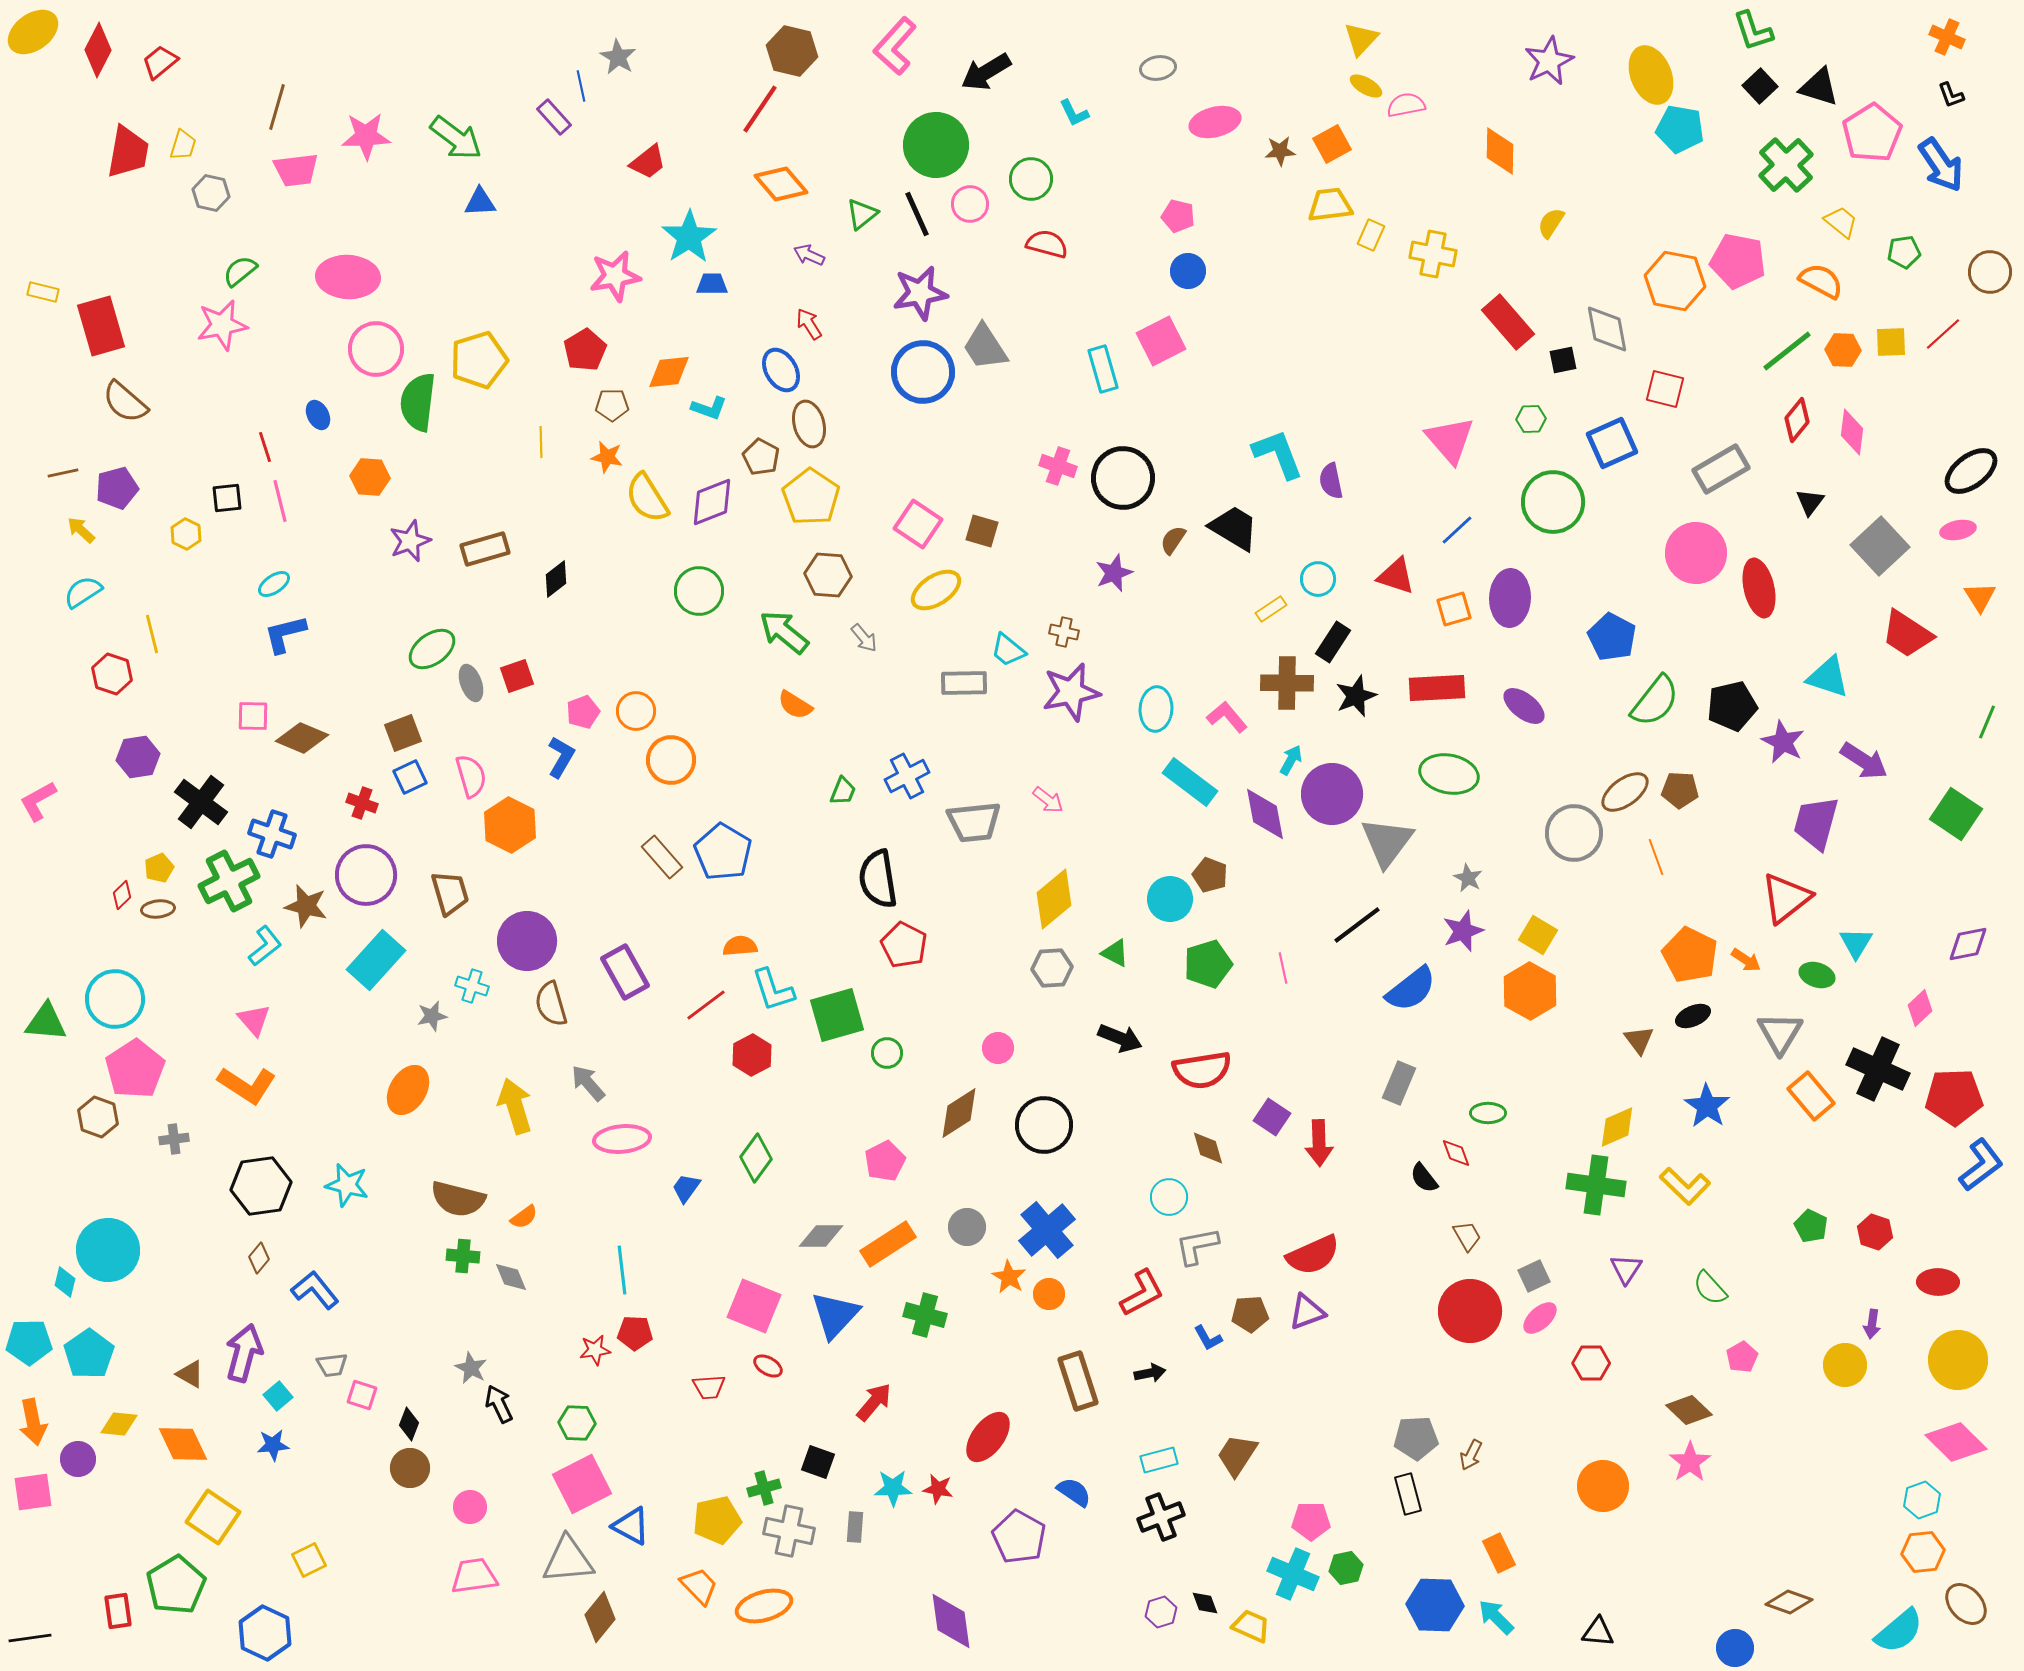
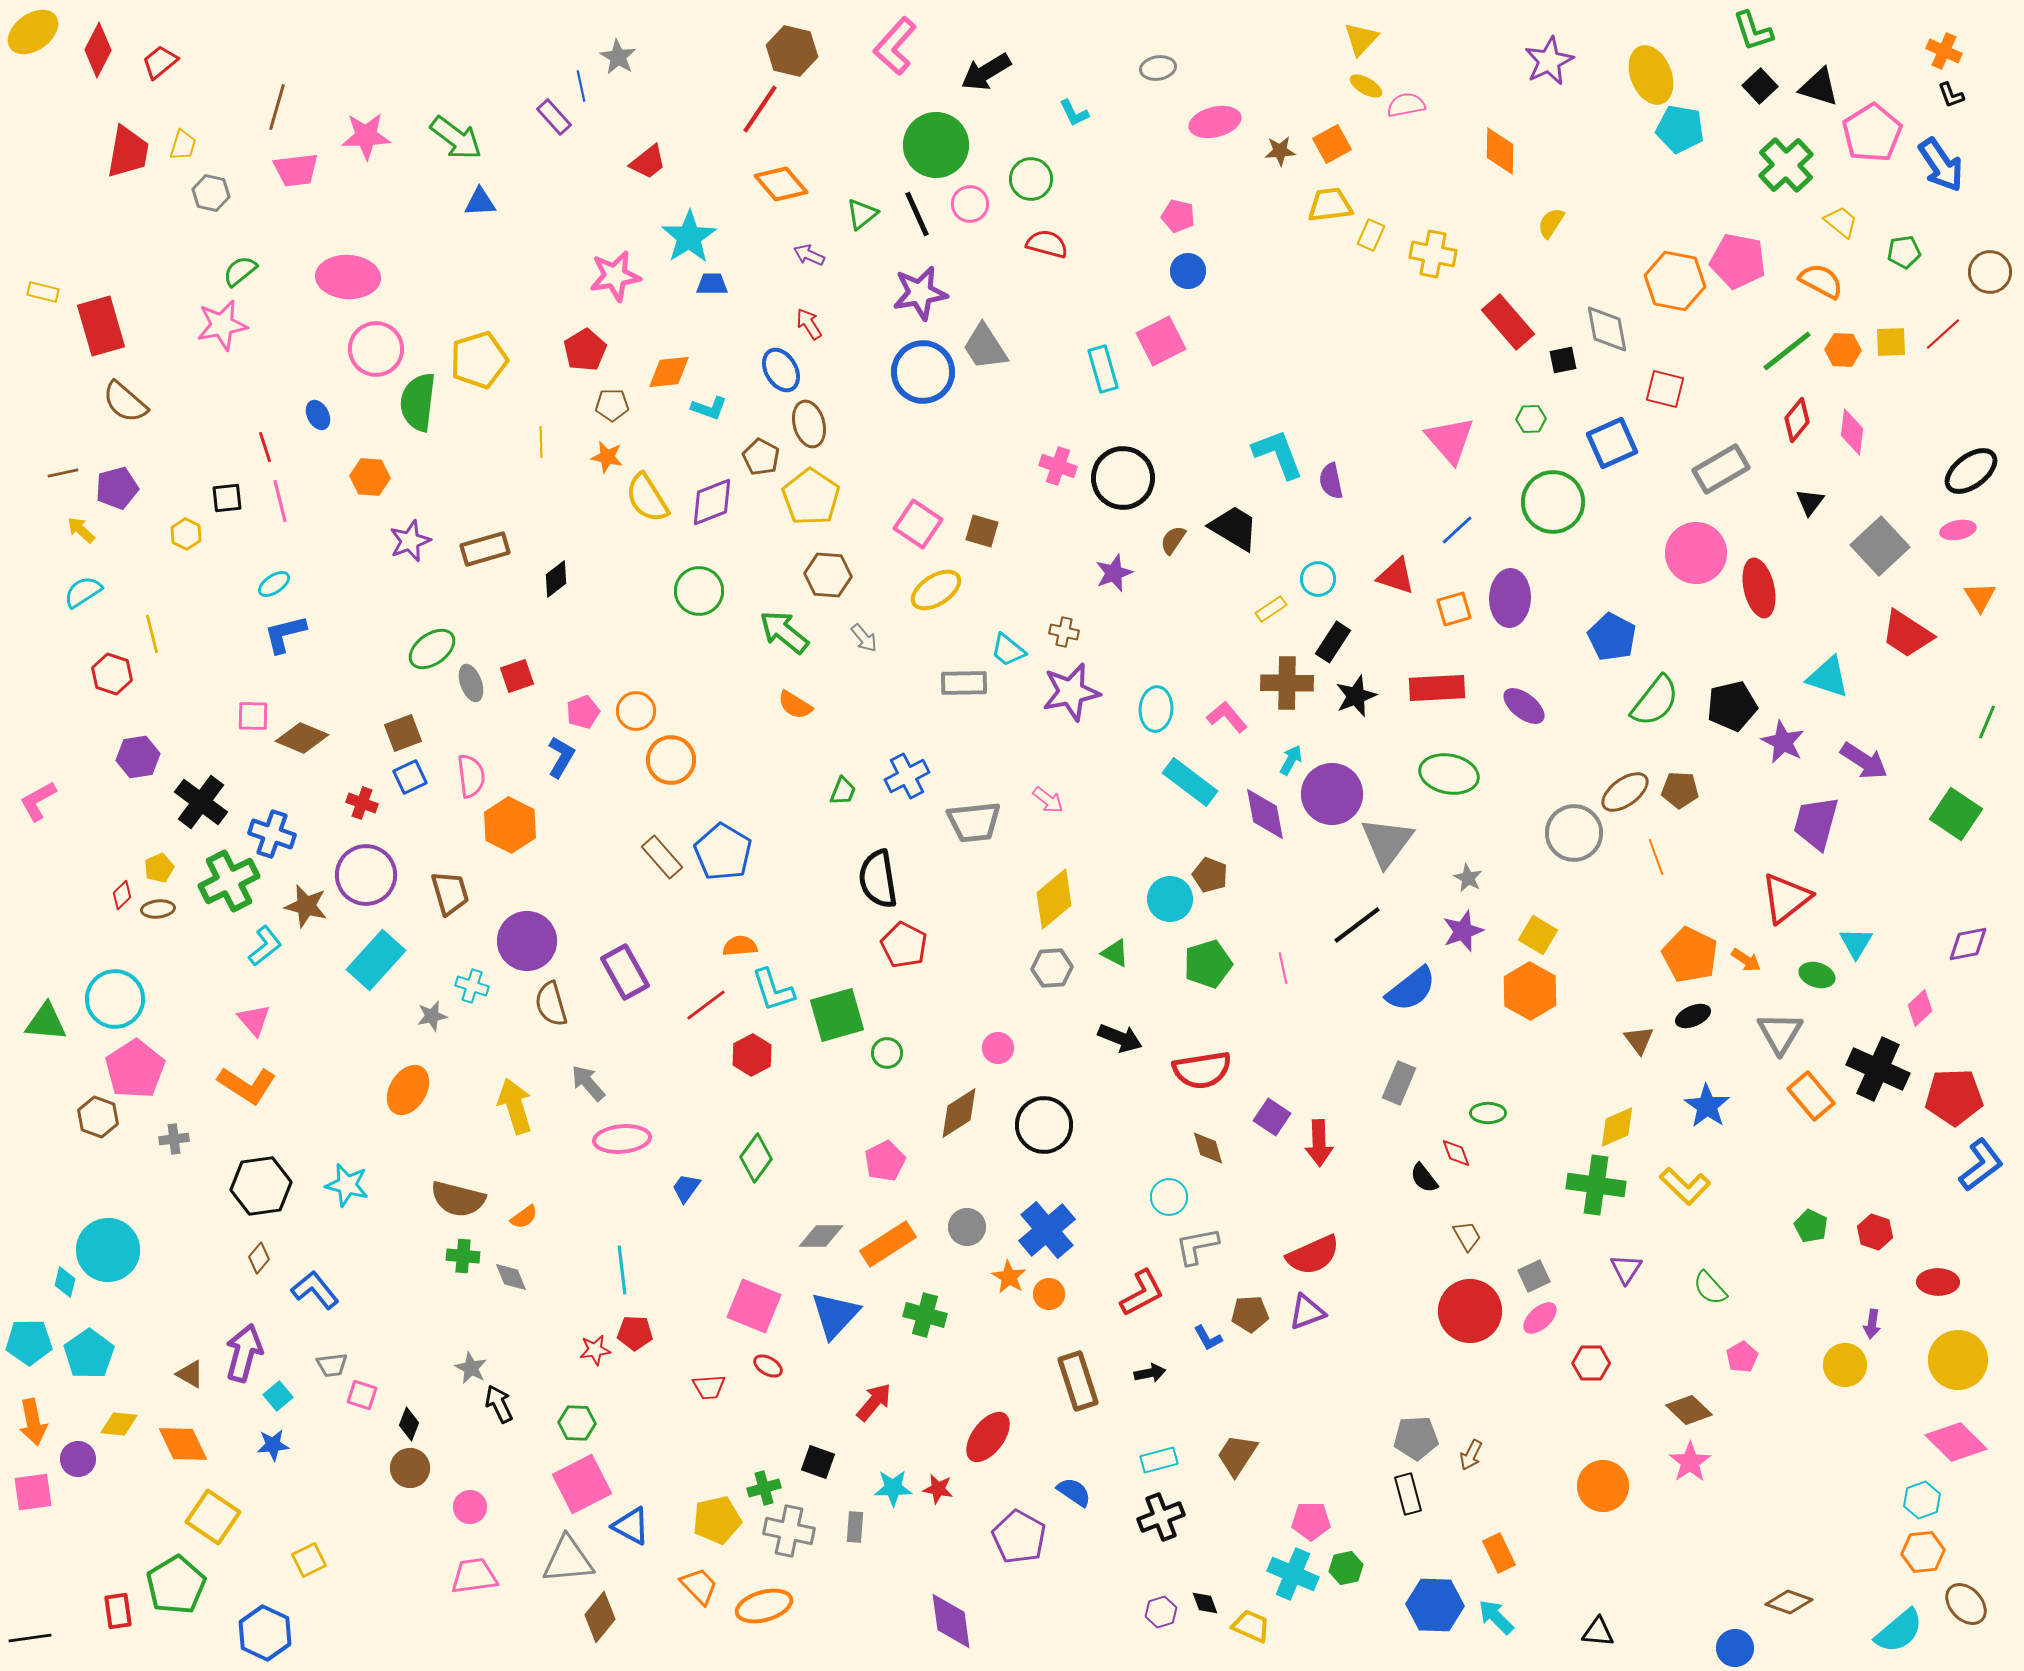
orange cross at (1947, 37): moved 3 px left, 14 px down
pink semicircle at (471, 776): rotated 9 degrees clockwise
